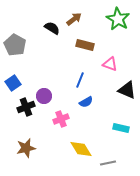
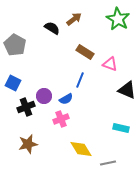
brown rectangle: moved 7 px down; rotated 18 degrees clockwise
blue square: rotated 28 degrees counterclockwise
blue semicircle: moved 20 px left, 3 px up
brown star: moved 2 px right, 4 px up
